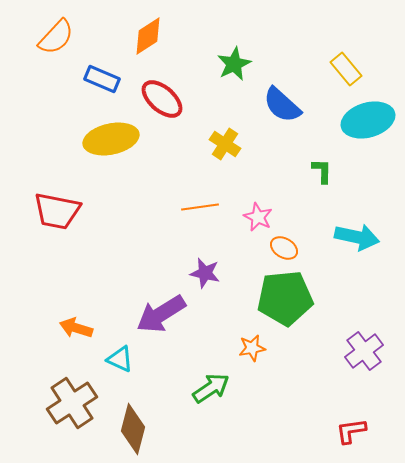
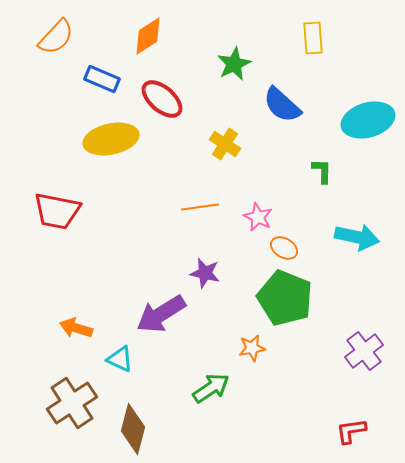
yellow rectangle: moved 33 px left, 31 px up; rotated 36 degrees clockwise
green pentagon: rotated 28 degrees clockwise
